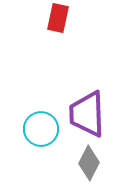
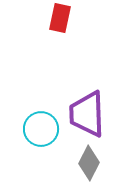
red rectangle: moved 2 px right
